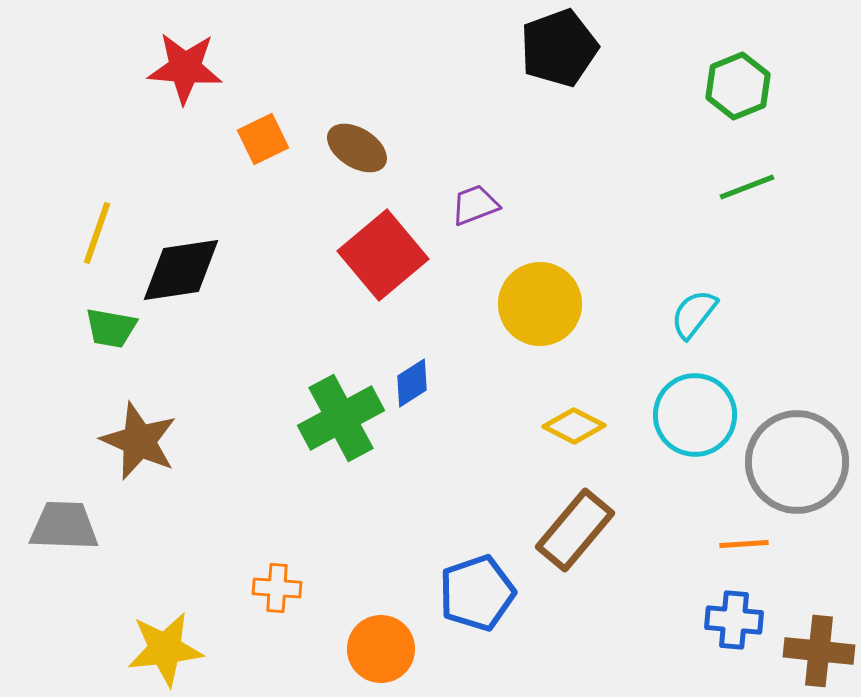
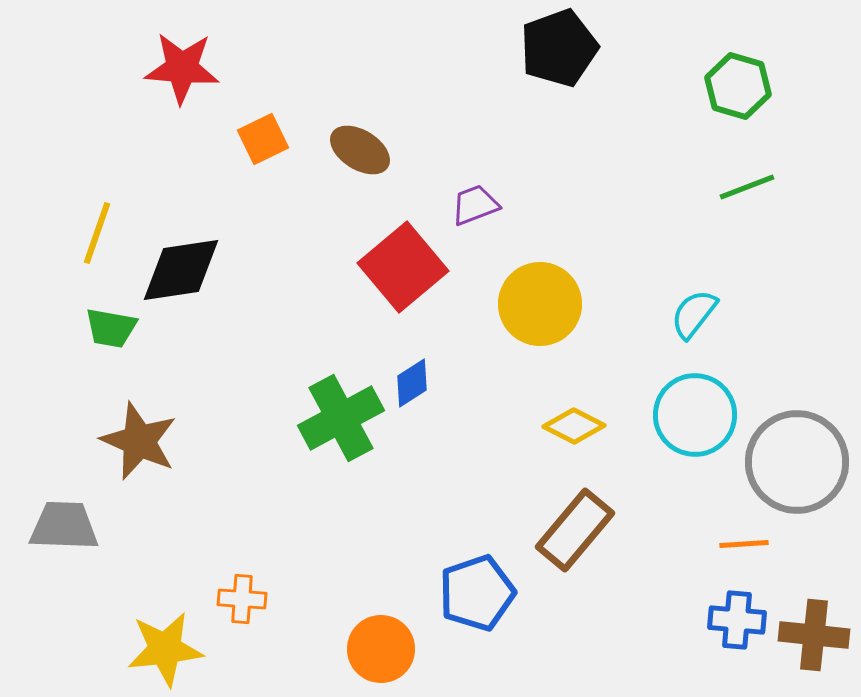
red star: moved 3 px left
green hexagon: rotated 22 degrees counterclockwise
brown ellipse: moved 3 px right, 2 px down
red square: moved 20 px right, 12 px down
orange cross: moved 35 px left, 11 px down
blue cross: moved 3 px right
brown cross: moved 5 px left, 16 px up
